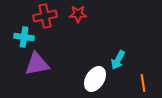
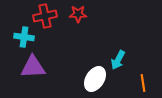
purple triangle: moved 4 px left, 3 px down; rotated 8 degrees clockwise
